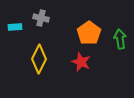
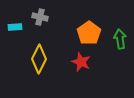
gray cross: moved 1 px left, 1 px up
